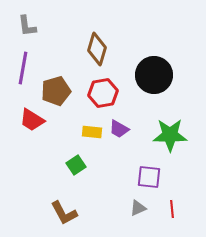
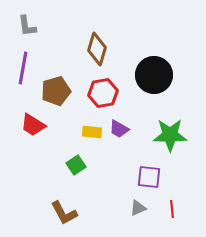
red trapezoid: moved 1 px right, 5 px down
